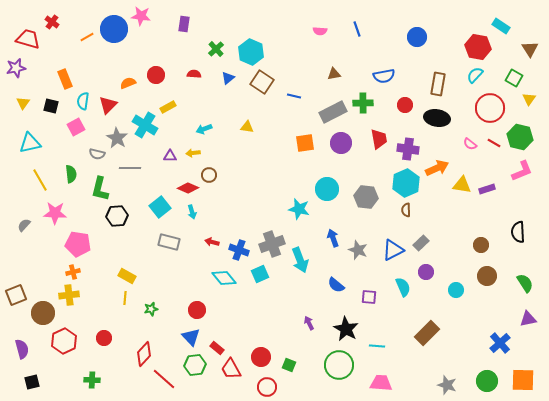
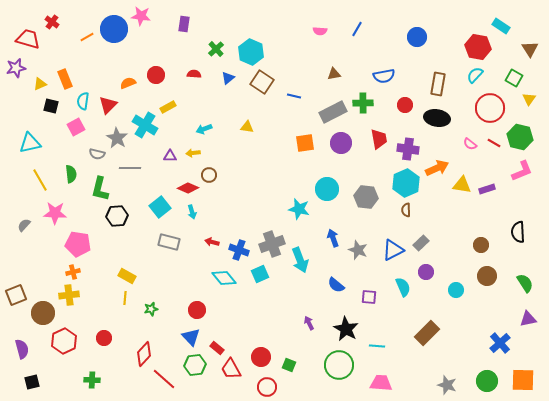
blue line at (357, 29): rotated 49 degrees clockwise
yellow triangle at (23, 103): moved 17 px right, 19 px up; rotated 32 degrees clockwise
